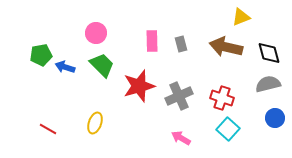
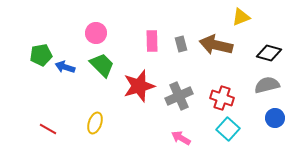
brown arrow: moved 10 px left, 2 px up
black diamond: rotated 60 degrees counterclockwise
gray semicircle: moved 1 px left, 1 px down
